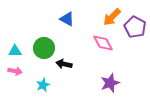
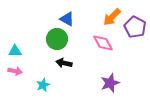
green circle: moved 13 px right, 9 px up
black arrow: moved 1 px up
